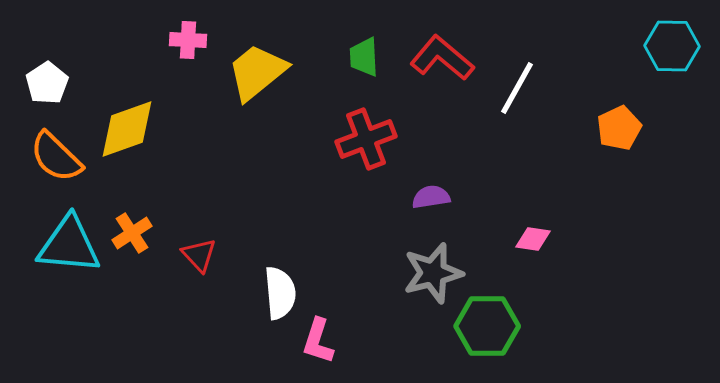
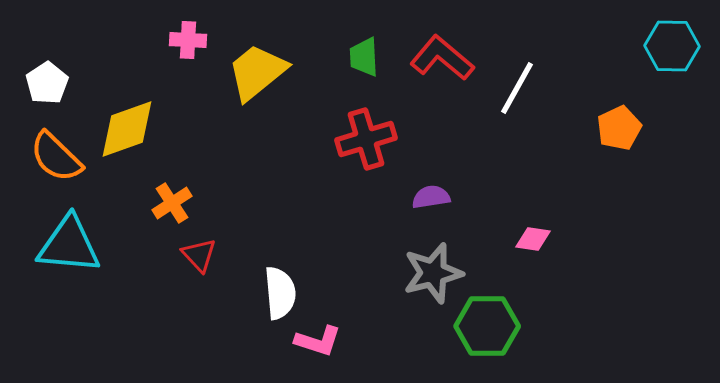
red cross: rotated 4 degrees clockwise
orange cross: moved 40 px right, 30 px up
pink L-shape: rotated 90 degrees counterclockwise
